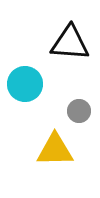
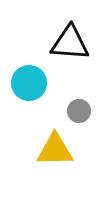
cyan circle: moved 4 px right, 1 px up
